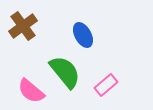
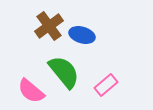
brown cross: moved 26 px right
blue ellipse: moved 1 px left; rotated 45 degrees counterclockwise
green semicircle: moved 1 px left
